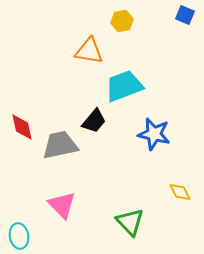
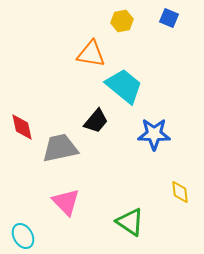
blue square: moved 16 px left, 3 px down
orange triangle: moved 2 px right, 3 px down
cyan trapezoid: rotated 60 degrees clockwise
black trapezoid: moved 2 px right
blue star: rotated 12 degrees counterclockwise
gray trapezoid: moved 3 px down
yellow diamond: rotated 20 degrees clockwise
pink triangle: moved 4 px right, 3 px up
green triangle: rotated 12 degrees counterclockwise
cyan ellipse: moved 4 px right; rotated 20 degrees counterclockwise
